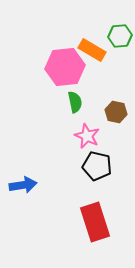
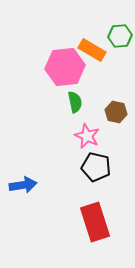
black pentagon: moved 1 px left, 1 px down
